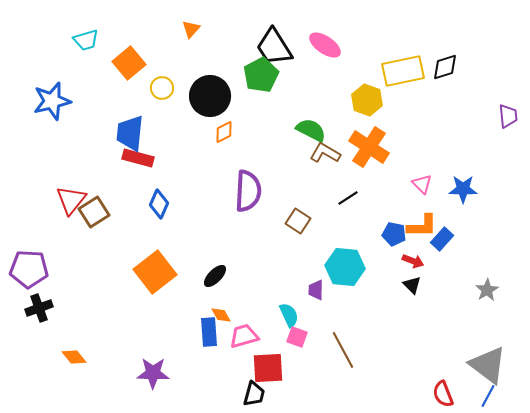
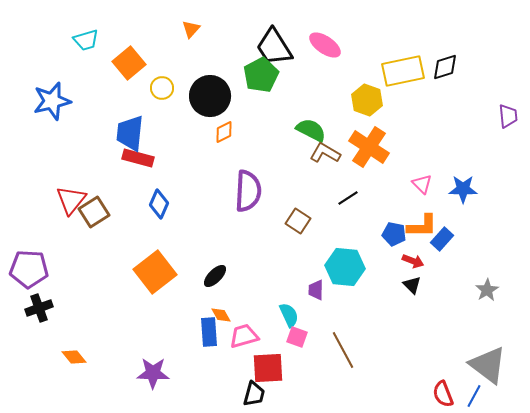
blue line at (488, 396): moved 14 px left
